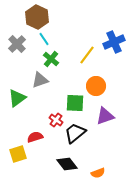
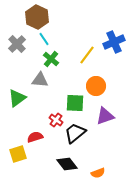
gray triangle: rotated 24 degrees clockwise
